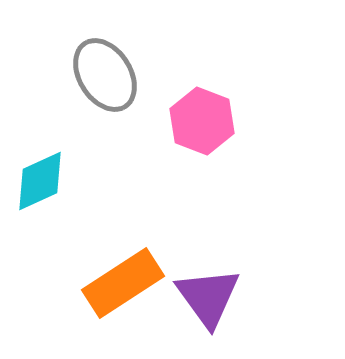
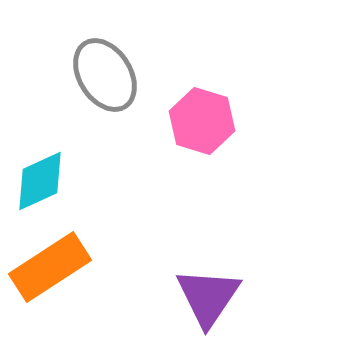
pink hexagon: rotated 4 degrees counterclockwise
orange rectangle: moved 73 px left, 16 px up
purple triangle: rotated 10 degrees clockwise
